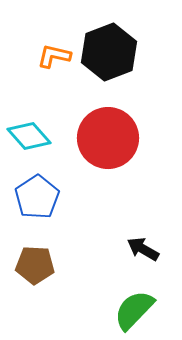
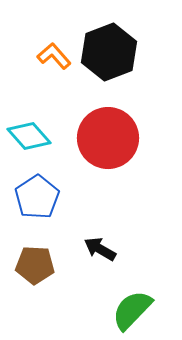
orange L-shape: rotated 36 degrees clockwise
black arrow: moved 43 px left
green semicircle: moved 2 px left
